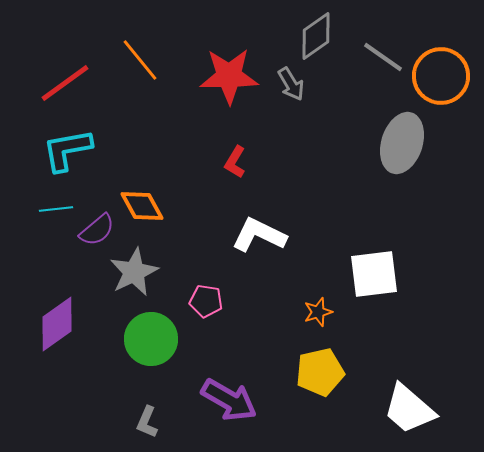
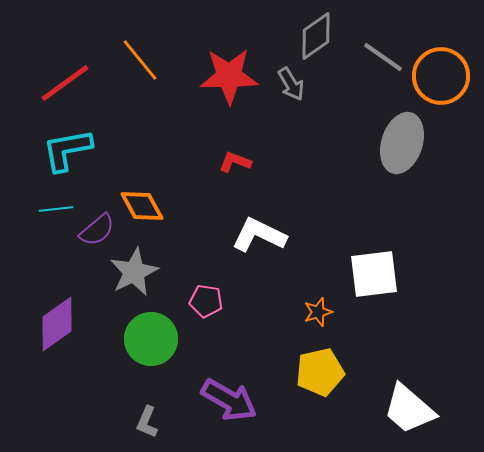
red L-shape: rotated 80 degrees clockwise
